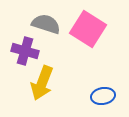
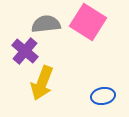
gray semicircle: rotated 24 degrees counterclockwise
pink square: moved 7 px up
purple cross: rotated 24 degrees clockwise
